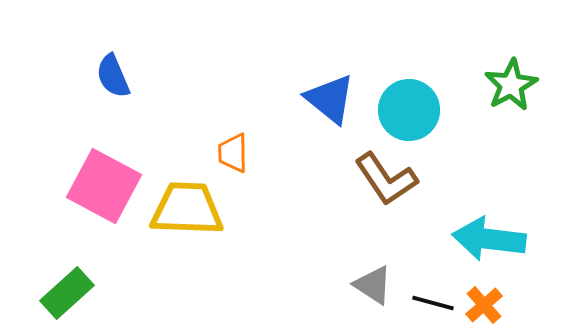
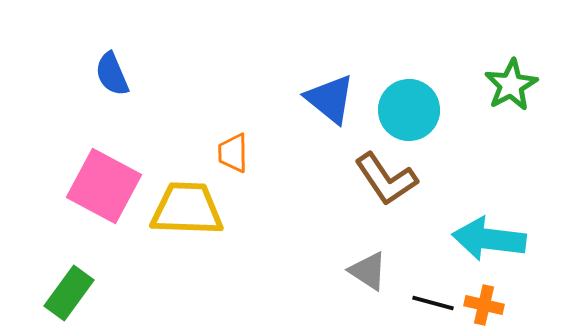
blue semicircle: moved 1 px left, 2 px up
gray triangle: moved 5 px left, 14 px up
green rectangle: moved 2 px right; rotated 12 degrees counterclockwise
orange cross: rotated 36 degrees counterclockwise
